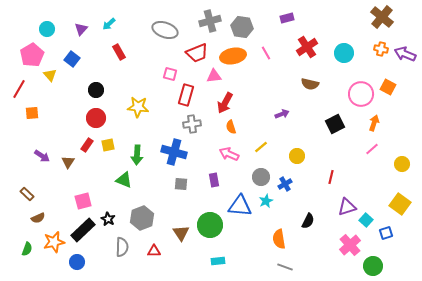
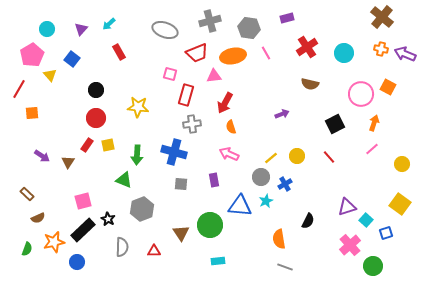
gray hexagon at (242, 27): moved 7 px right, 1 px down
yellow line at (261, 147): moved 10 px right, 11 px down
red line at (331, 177): moved 2 px left, 20 px up; rotated 56 degrees counterclockwise
gray hexagon at (142, 218): moved 9 px up
